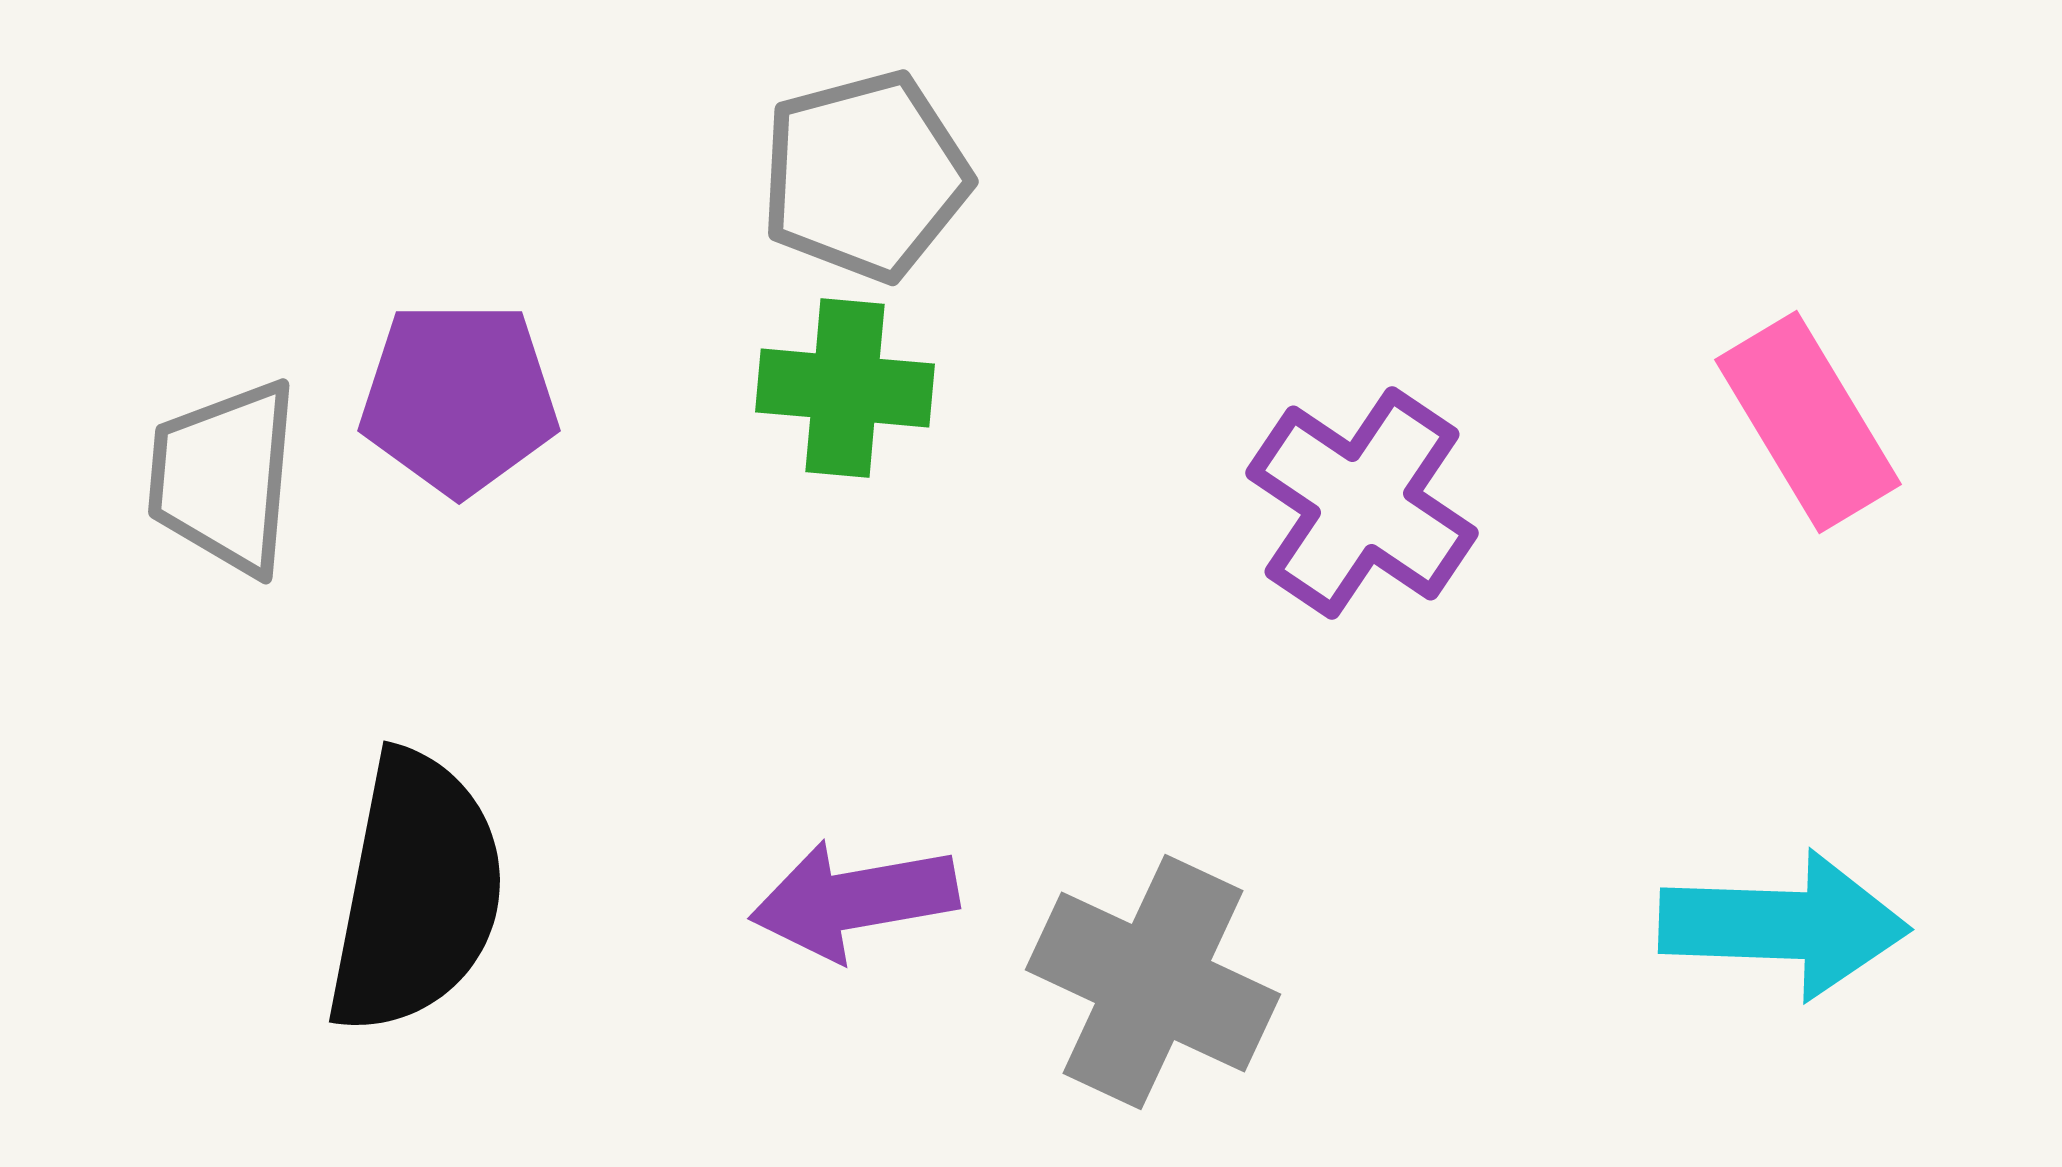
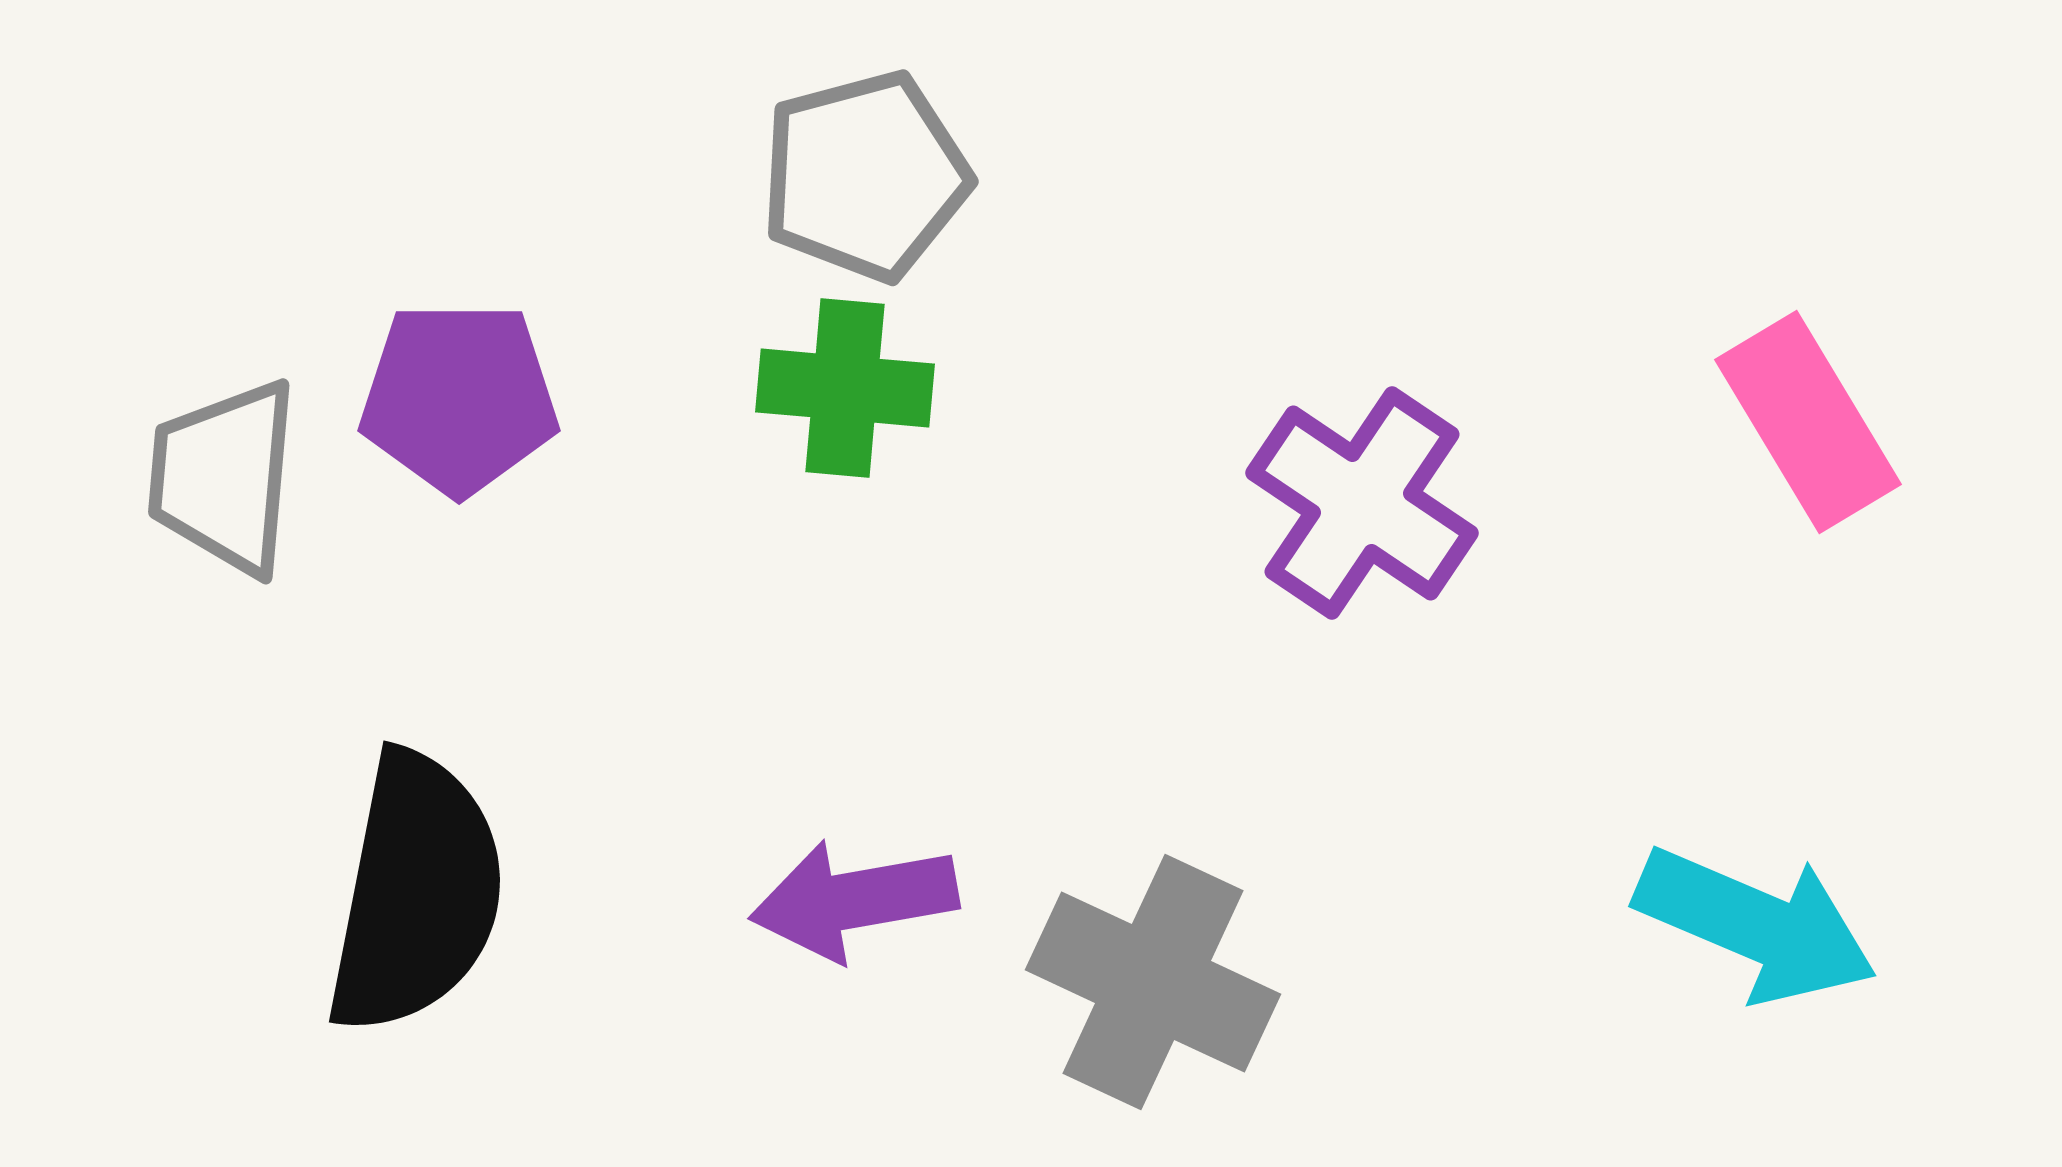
cyan arrow: moved 28 px left; rotated 21 degrees clockwise
